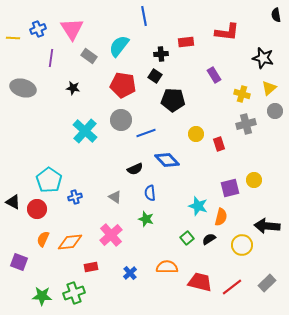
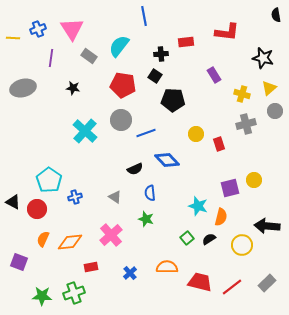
gray ellipse at (23, 88): rotated 30 degrees counterclockwise
